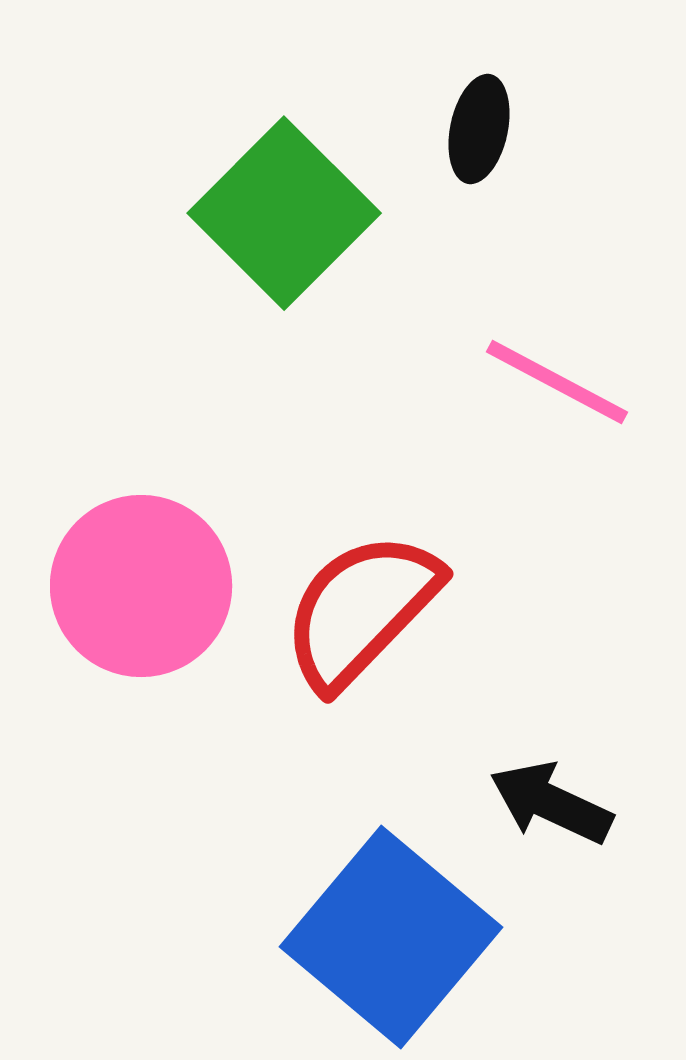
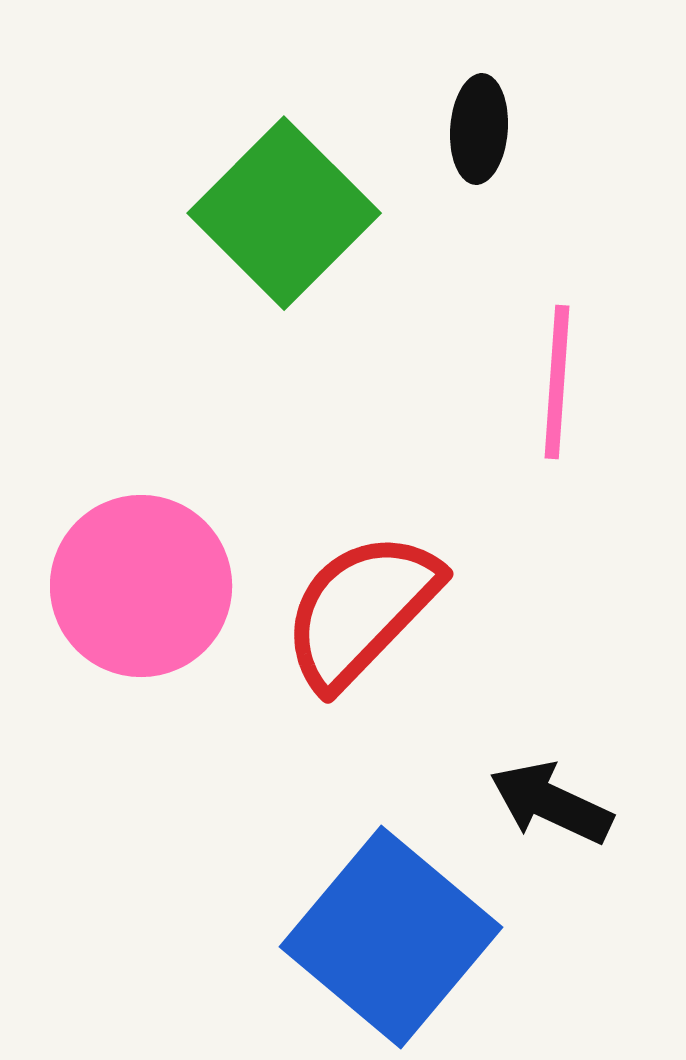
black ellipse: rotated 8 degrees counterclockwise
pink line: rotated 66 degrees clockwise
